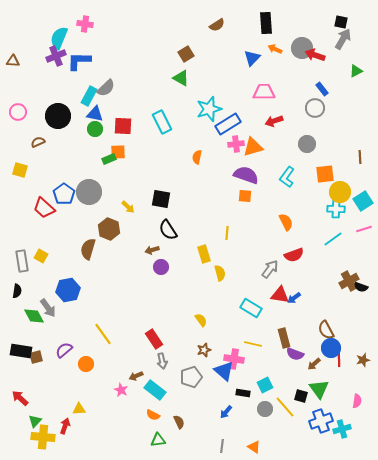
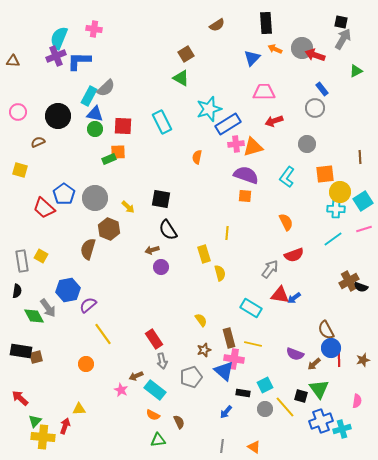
pink cross at (85, 24): moved 9 px right, 5 px down
gray circle at (89, 192): moved 6 px right, 6 px down
brown rectangle at (284, 338): moved 55 px left
purple semicircle at (64, 350): moved 24 px right, 45 px up
